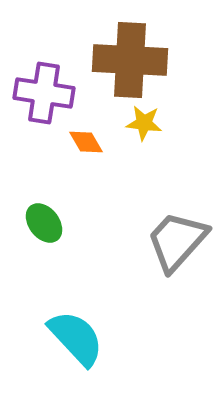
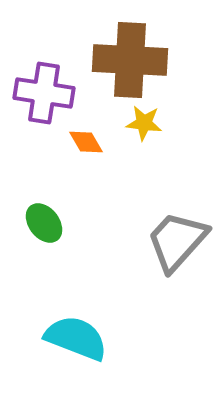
cyan semicircle: rotated 26 degrees counterclockwise
